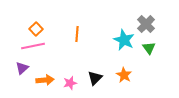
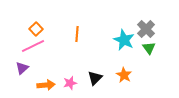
gray cross: moved 5 px down
pink line: rotated 15 degrees counterclockwise
orange arrow: moved 1 px right, 5 px down
